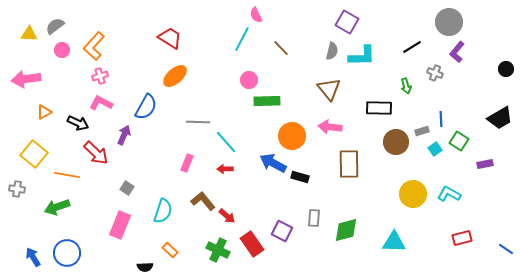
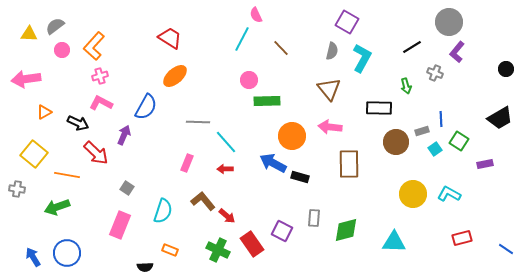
cyan L-shape at (362, 56): moved 2 px down; rotated 60 degrees counterclockwise
orange rectangle at (170, 250): rotated 21 degrees counterclockwise
